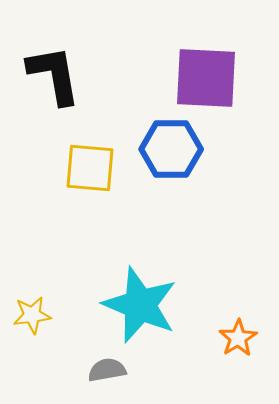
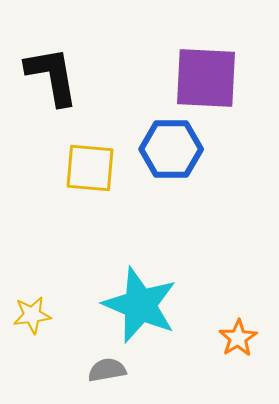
black L-shape: moved 2 px left, 1 px down
